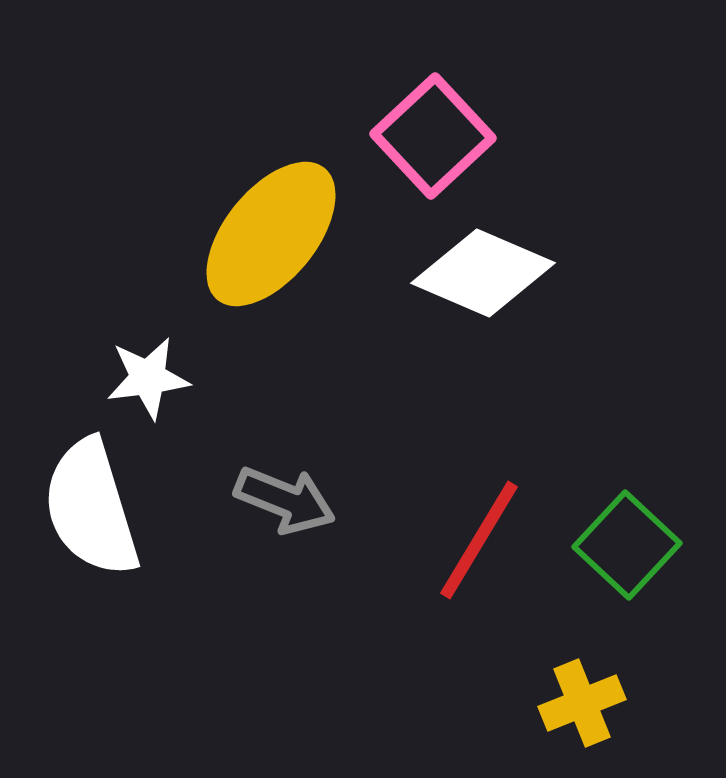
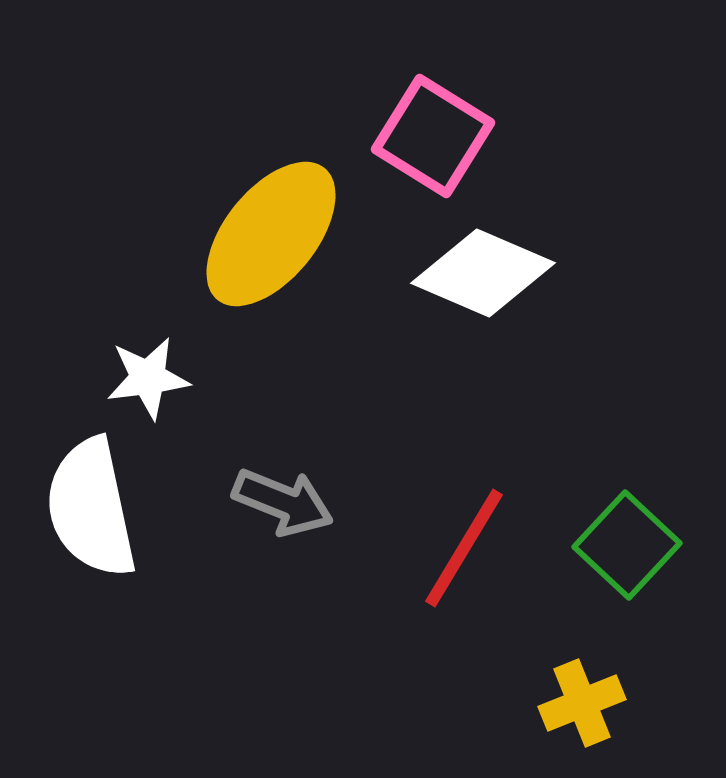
pink square: rotated 15 degrees counterclockwise
gray arrow: moved 2 px left, 2 px down
white semicircle: rotated 5 degrees clockwise
red line: moved 15 px left, 8 px down
